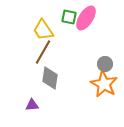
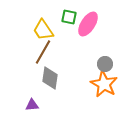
pink ellipse: moved 2 px right, 6 px down
